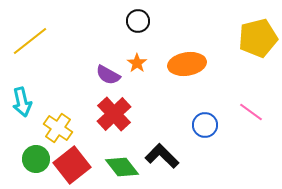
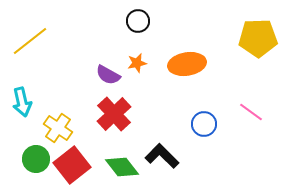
yellow pentagon: rotated 12 degrees clockwise
orange star: rotated 24 degrees clockwise
blue circle: moved 1 px left, 1 px up
